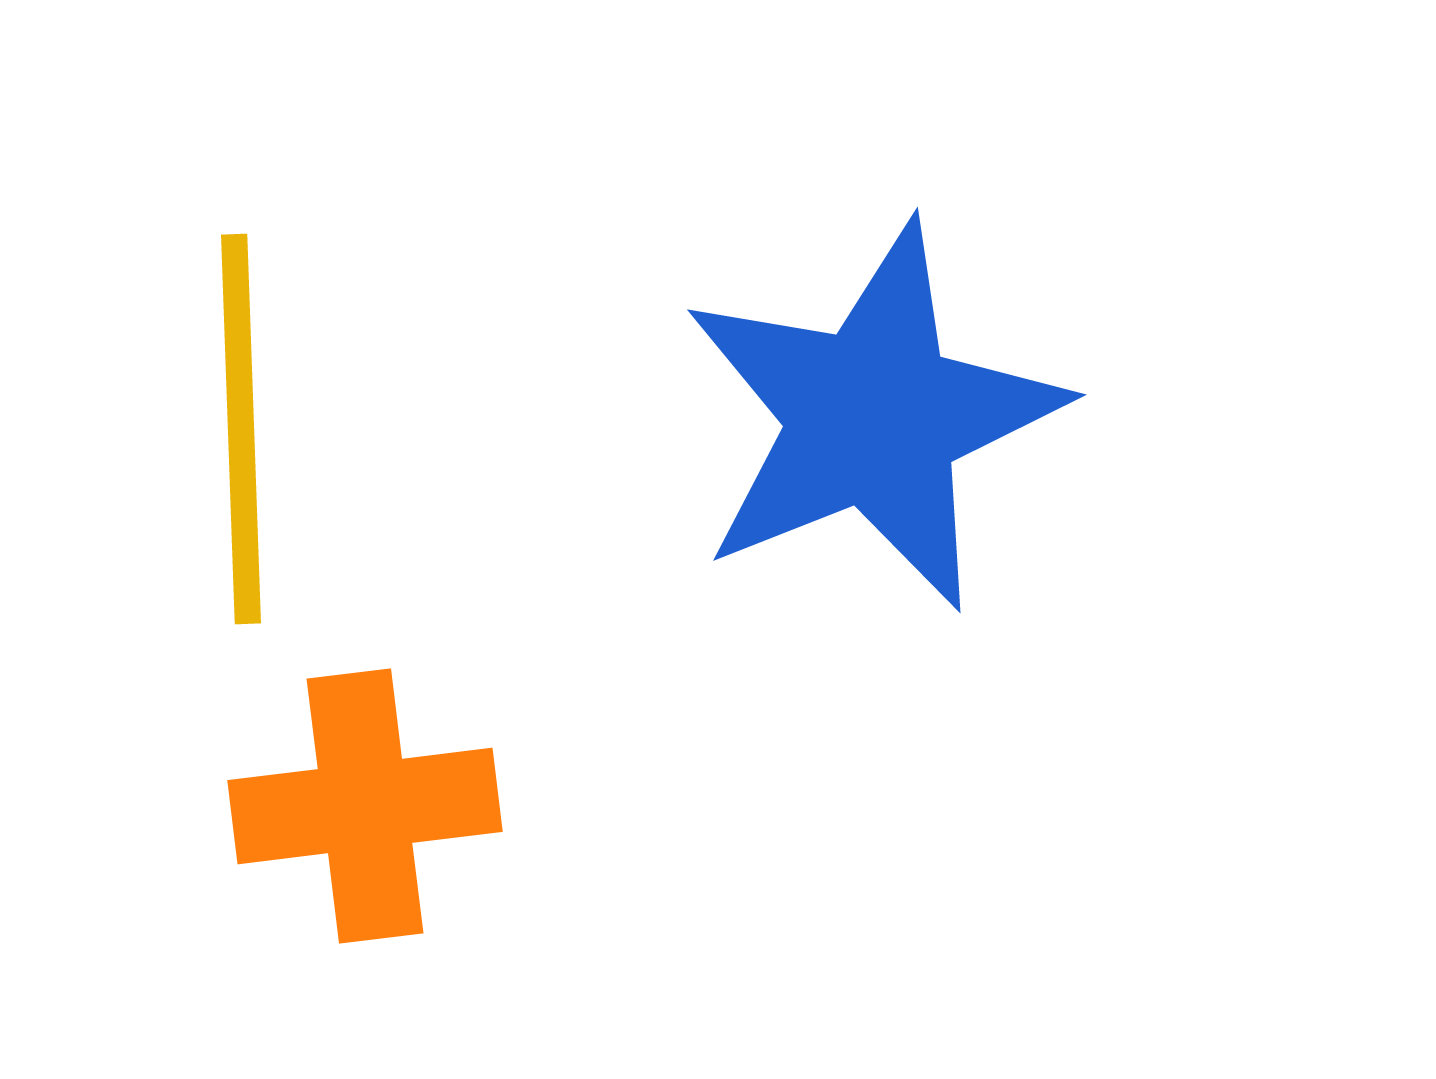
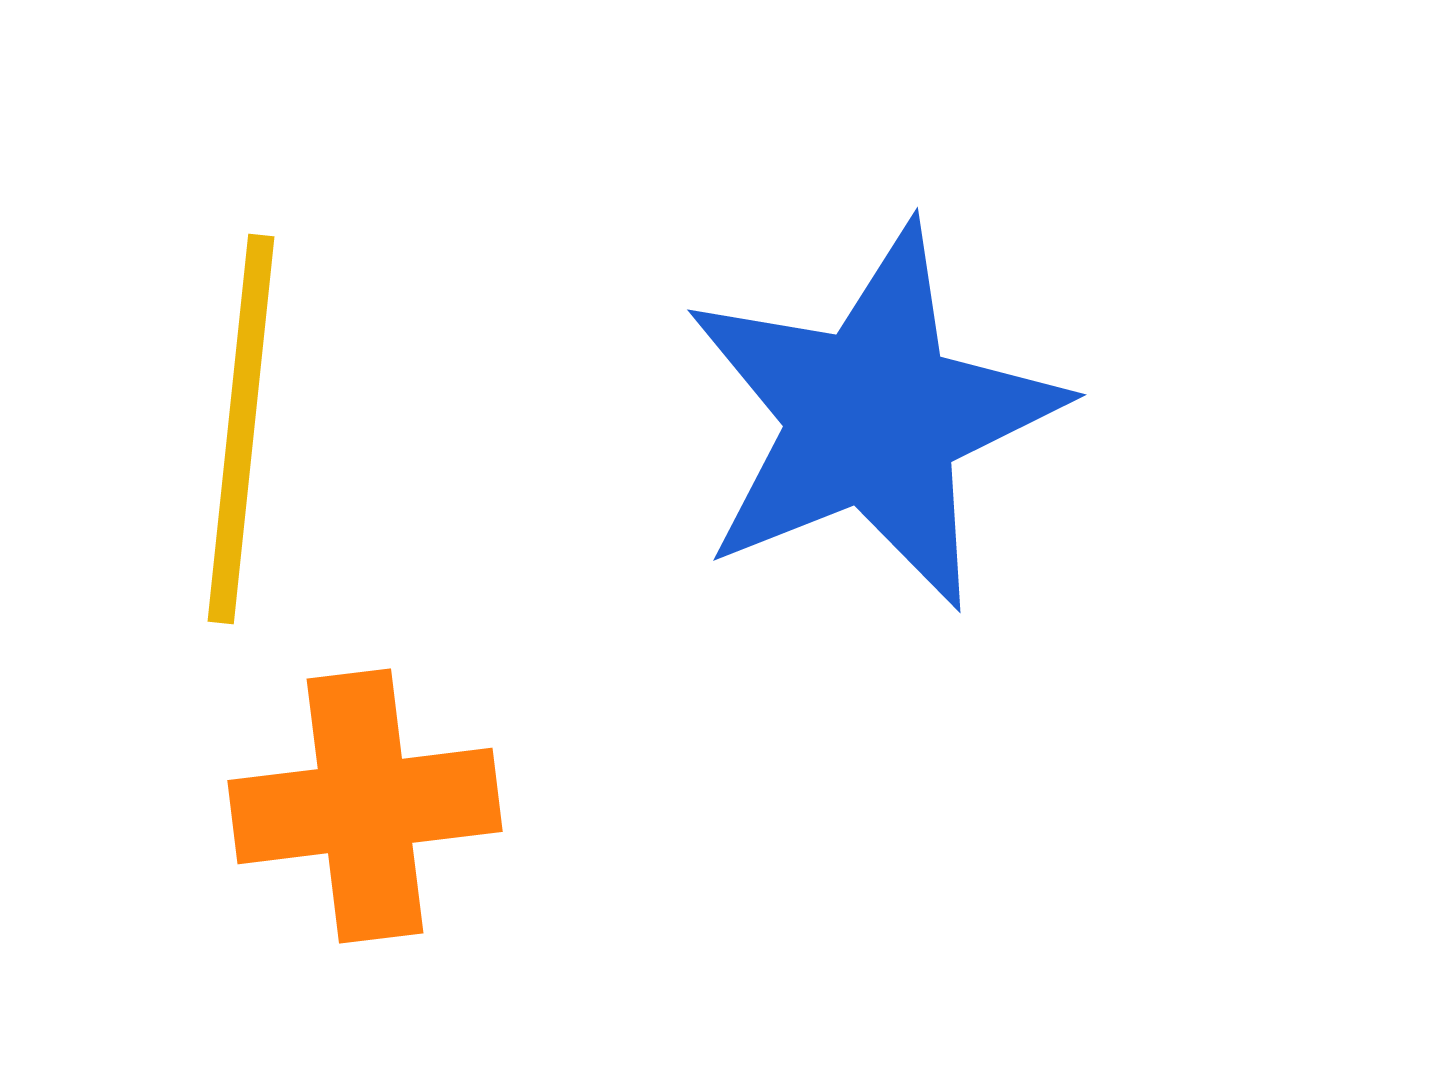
yellow line: rotated 8 degrees clockwise
